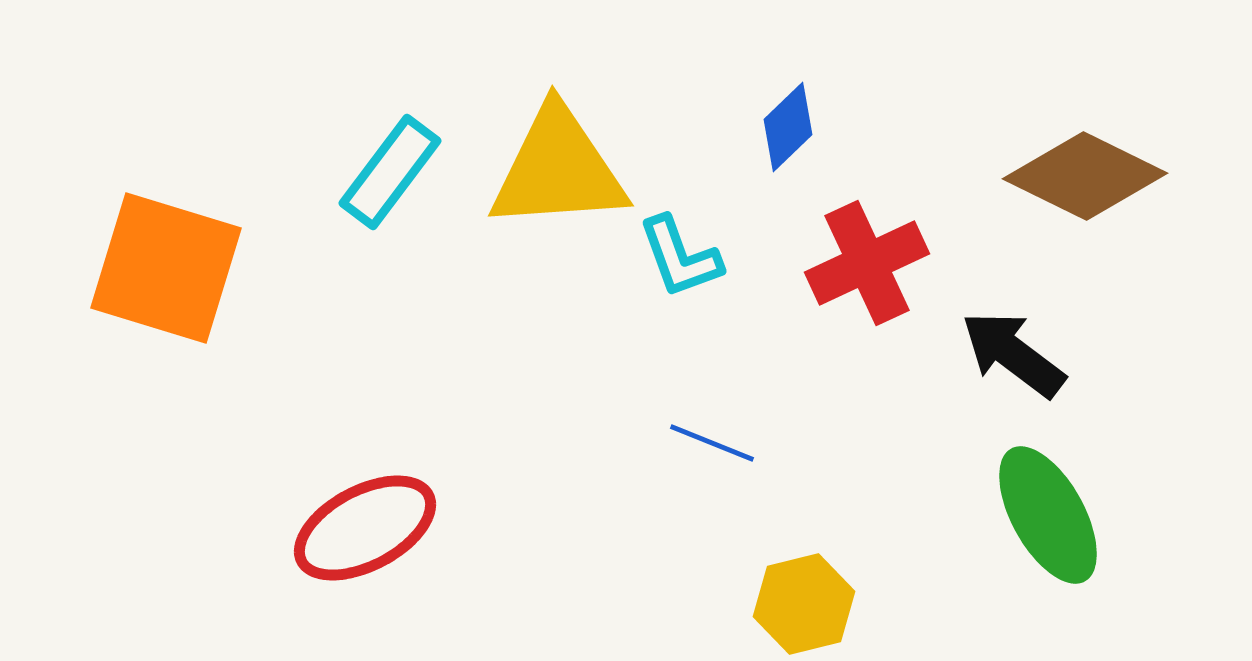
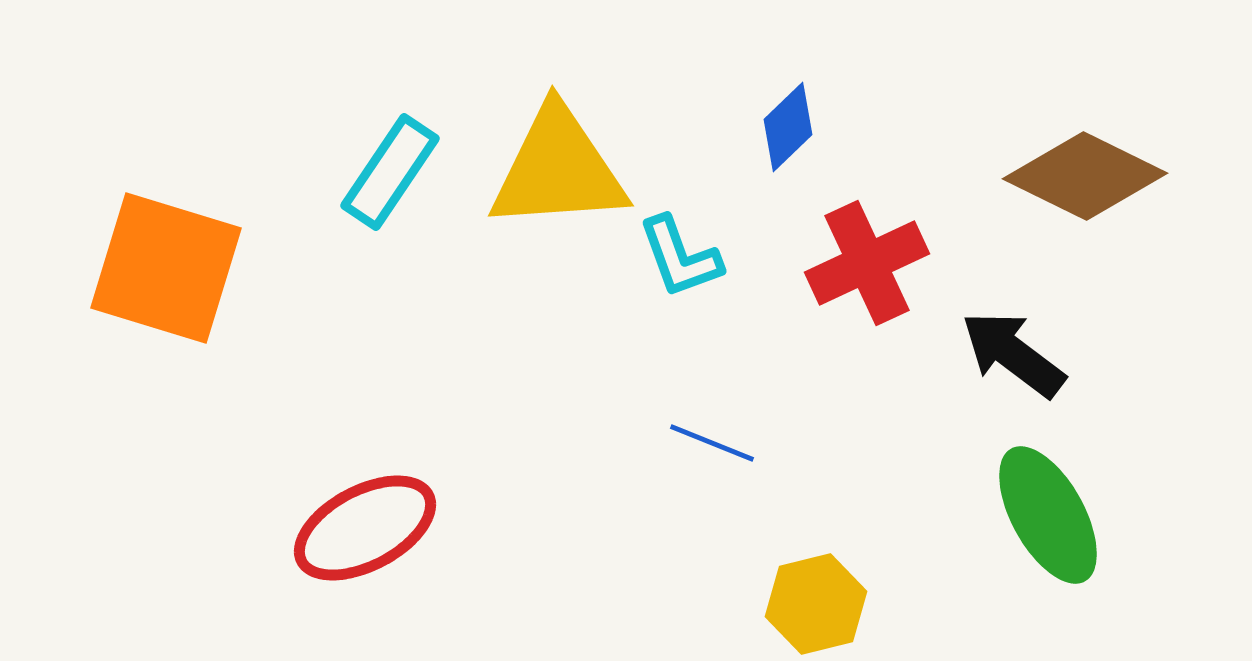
cyan rectangle: rotated 3 degrees counterclockwise
yellow hexagon: moved 12 px right
